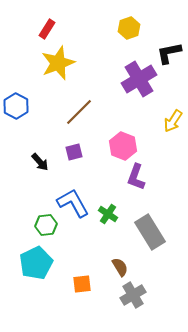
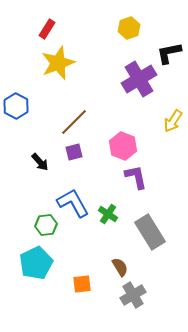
brown line: moved 5 px left, 10 px down
purple L-shape: rotated 148 degrees clockwise
